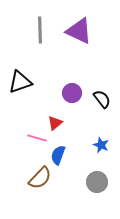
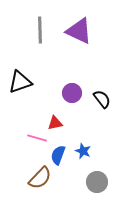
red triangle: rotated 28 degrees clockwise
blue star: moved 18 px left, 6 px down
